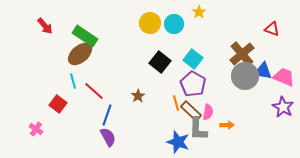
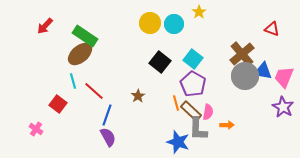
red arrow: rotated 84 degrees clockwise
pink trapezoid: rotated 90 degrees counterclockwise
